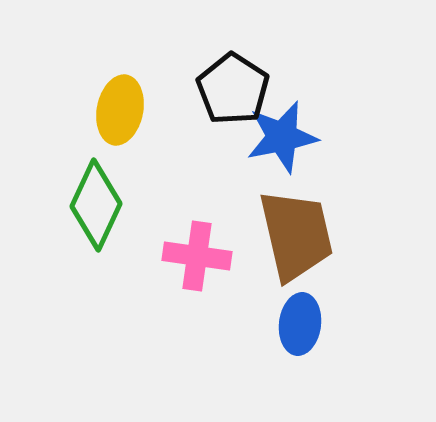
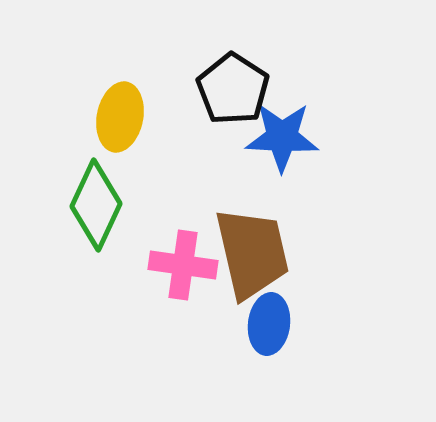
yellow ellipse: moved 7 px down
blue star: rotated 14 degrees clockwise
brown trapezoid: moved 44 px left, 18 px down
pink cross: moved 14 px left, 9 px down
blue ellipse: moved 31 px left
